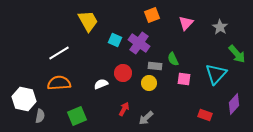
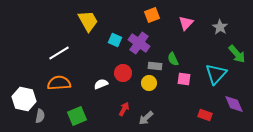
purple diamond: rotated 65 degrees counterclockwise
